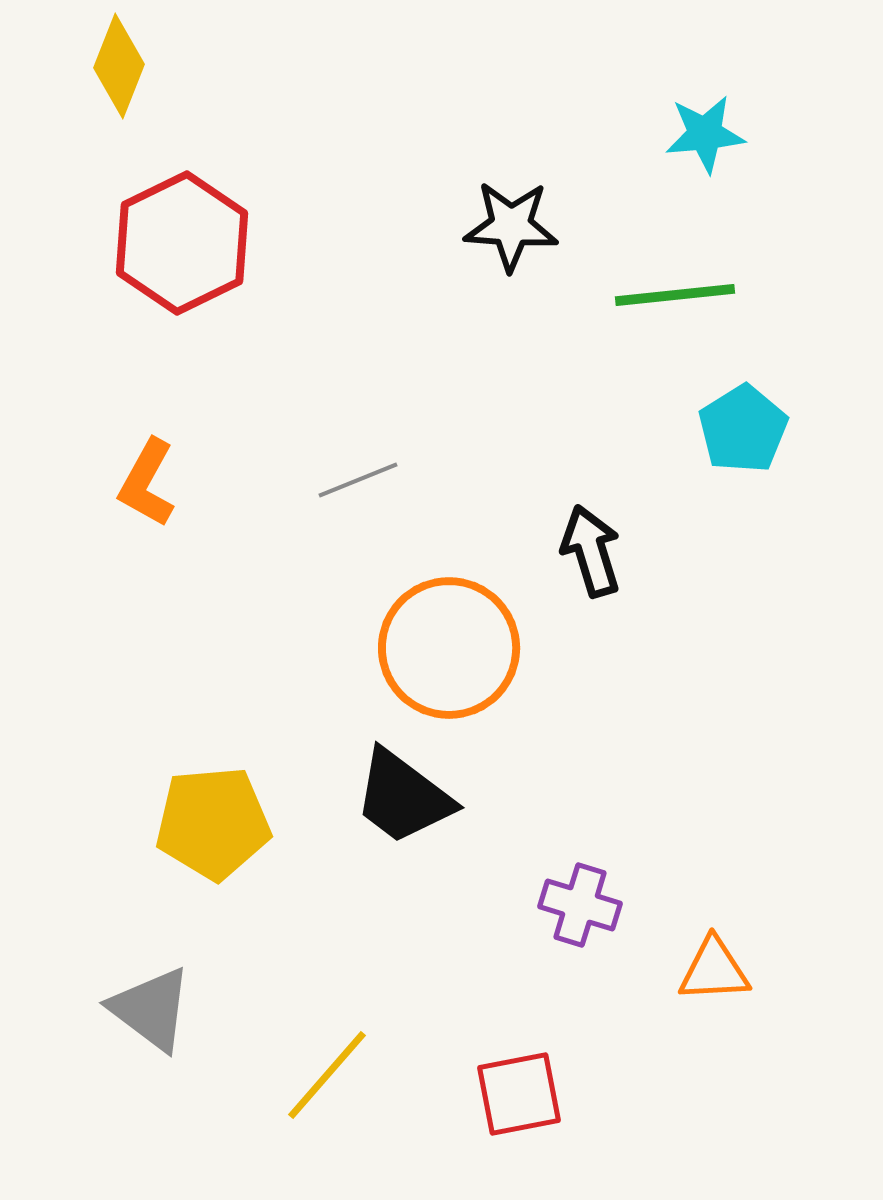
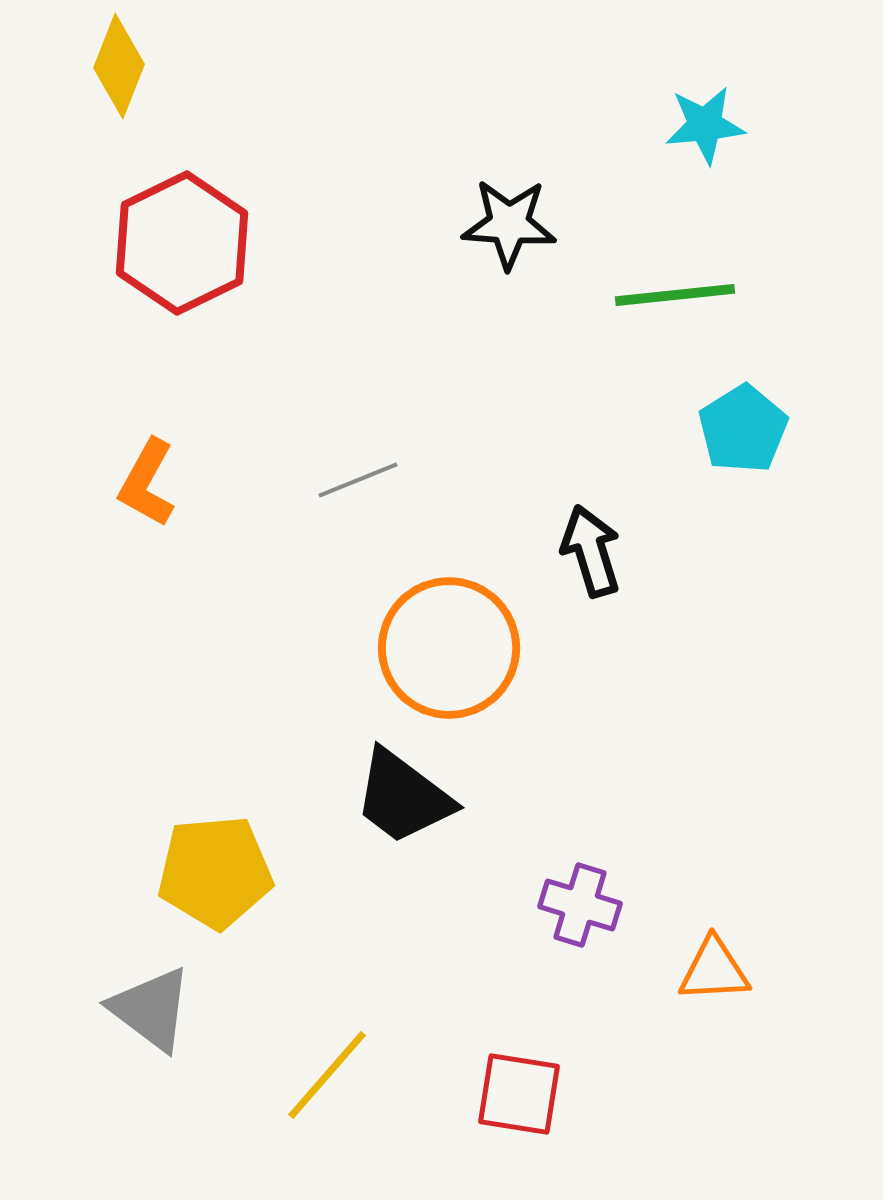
cyan star: moved 9 px up
black star: moved 2 px left, 2 px up
yellow pentagon: moved 2 px right, 49 px down
red square: rotated 20 degrees clockwise
